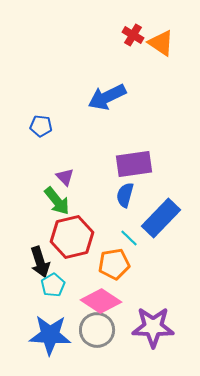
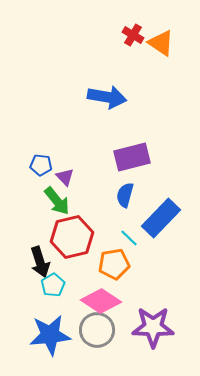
blue arrow: rotated 144 degrees counterclockwise
blue pentagon: moved 39 px down
purple rectangle: moved 2 px left, 7 px up; rotated 6 degrees counterclockwise
blue star: rotated 9 degrees counterclockwise
